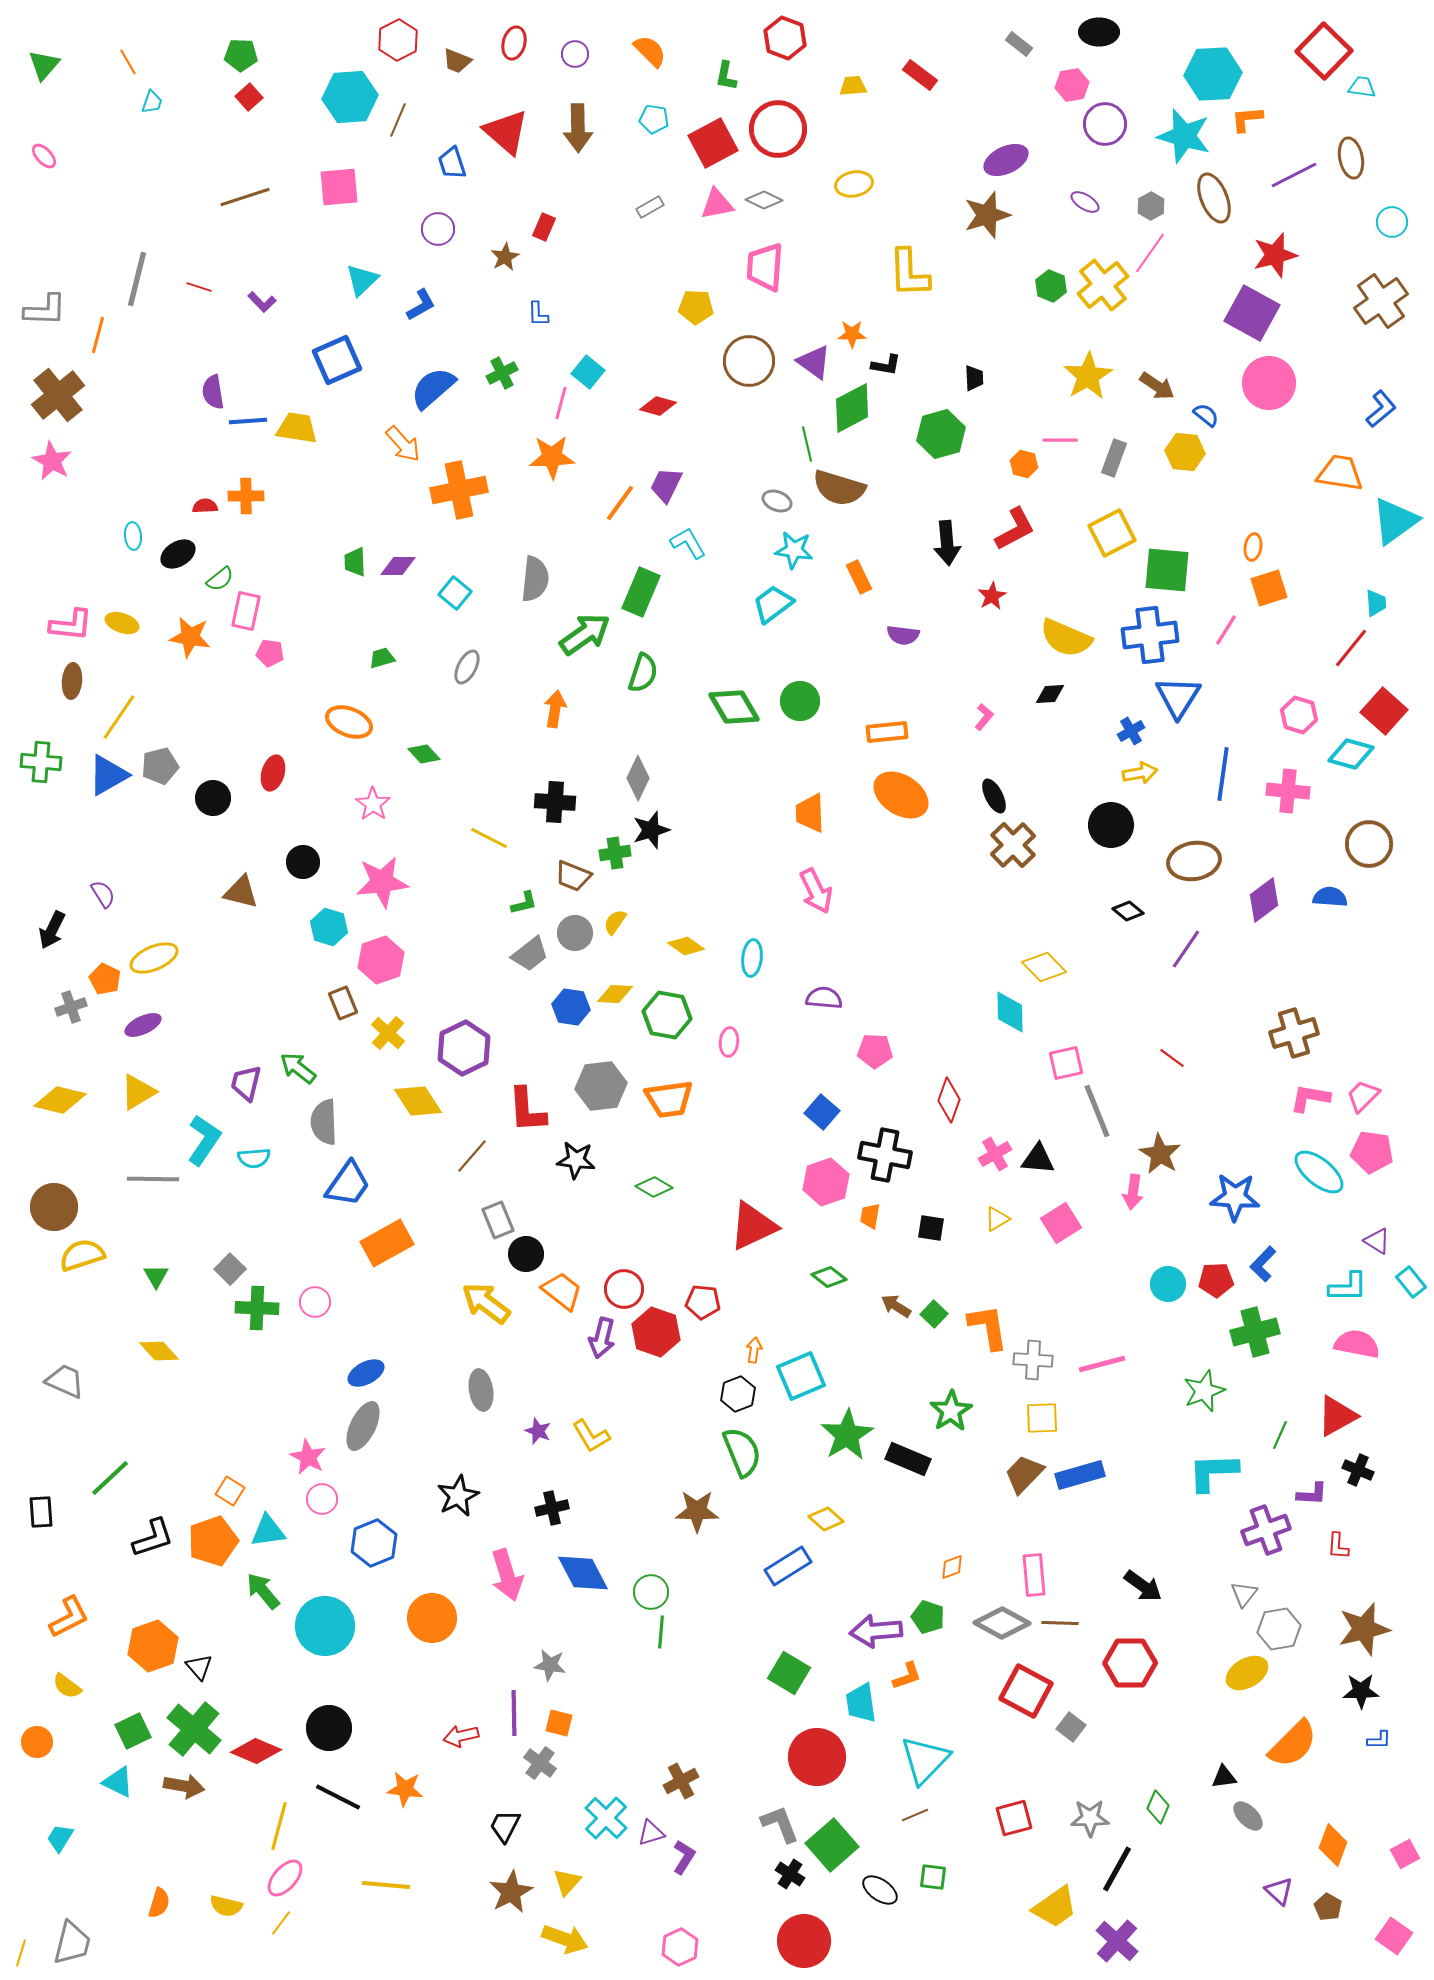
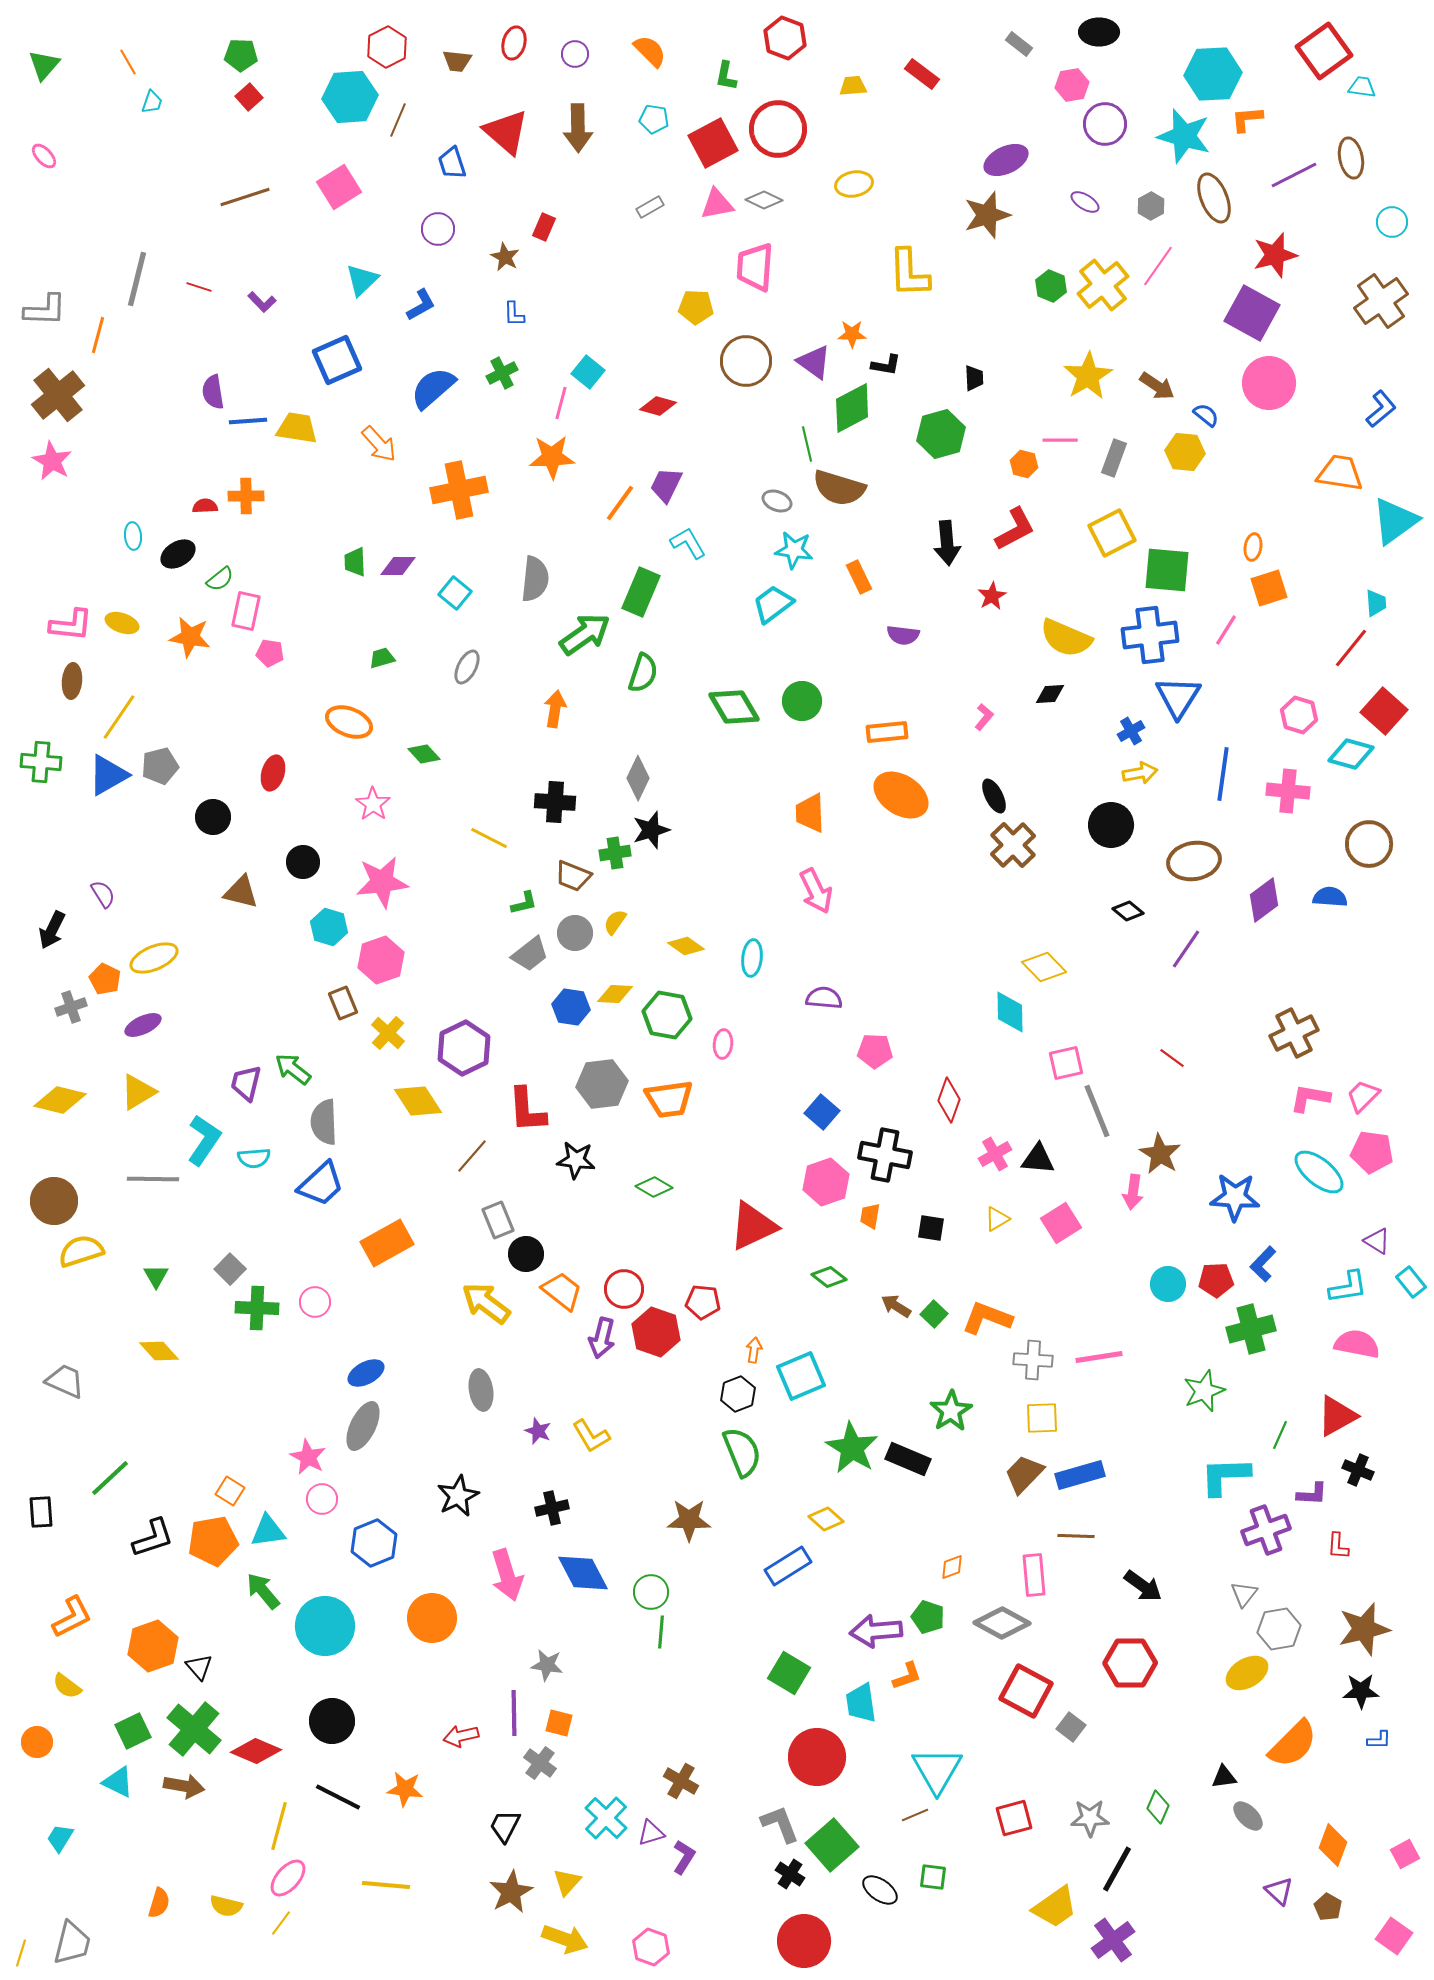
red hexagon at (398, 40): moved 11 px left, 7 px down
red square at (1324, 51): rotated 10 degrees clockwise
brown trapezoid at (457, 61): rotated 16 degrees counterclockwise
red rectangle at (920, 75): moved 2 px right, 1 px up
pink square at (339, 187): rotated 27 degrees counterclockwise
pink line at (1150, 253): moved 8 px right, 13 px down
brown star at (505, 257): rotated 16 degrees counterclockwise
pink trapezoid at (765, 267): moved 10 px left
blue L-shape at (538, 314): moved 24 px left
brown circle at (749, 361): moved 3 px left
orange arrow at (403, 444): moved 24 px left
green circle at (800, 701): moved 2 px right
black circle at (213, 798): moved 19 px down
brown cross at (1294, 1033): rotated 9 degrees counterclockwise
pink ellipse at (729, 1042): moved 6 px left, 2 px down
green arrow at (298, 1068): moved 5 px left, 1 px down
gray hexagon at (601, 1086): moved 1 px right, 2 px up
blue trapezoid at (348, 1184): moved 27 px left; rotated 12 degrees clockwise
brown circle at (54, 1207): moved 6 px up
yellow semicircle at (82, 1255): moved 1 px left, 4 px up
cyan L-shape at (1348, 1287): rotated 9 degrees counterclockwise
orange L-shape at (988, 1327): moved 1 px left, 9 px up; rotated 60 degrees counterclockwise
green cross at (1255, 1332): moved 4 px left, 3 px up
pink line at (1102, 1364): moved 3 px left, 7 px up; rotated 6 degrees clockwise
green star at (847, 1435): moved 5 px right, 13 px down; rotated 10 degrees counterclockwise
cyan L-shape at (1213, 1472): moved 12 px right, 4 px down
brown star at (697, 1511): moved 8 px left, 9 px down
orange pentagon at (213, 1541): rotated 9 degrees clockwise
orange L-shape at (69, 1617): moved 3 px right
brown line at (1060, 1623): moved 16 px right, 87 px up
gray star at (550, 1665): moved 3 px left
black circle at (329, 1728): moved 3 px right, 7 px up
cyan triangle at (925, 1760): moved 12 px right, 10 px down; rotated 14 degrees counterclockwise
brown cross at (681, 1781): rotated 32 degrees counterclockwise
pink ellipse at (285, 1878): moved 3 px right
purple cross at (1117, 1941): moved 4 px left, 1 px up; rotated 12 degrees clockwise
pink hexagon at (680, 1947): moved 29 px left; rotated 15 degrees counterclockwise
